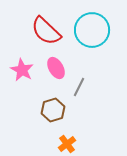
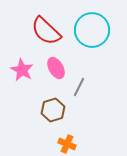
orange cross: rotated 30 degrees counterclockwise
